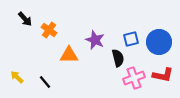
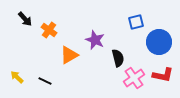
blue square: moved 5 px right, 17 px up
orange triangle: rotated 30 degrees counterclockwise
pink cross: rotated 15 degrees counterclockwise
black line: moved 1 px up; rotated 24 degrees counterclockwise
